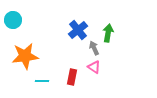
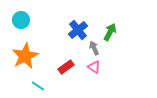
cyan circle: moved 8 px right
green arrow: moved 2 px right, 1 px up; rotated 18 degrees clockwise
orange star: rotated 20 degrees counterclockwise
red rectangle: moved 6 px left, 10 px up; rotated 42 degrees clockwise
cyan line: moved 4 px left, 5 px down; rotated 32 degrees clockwise
